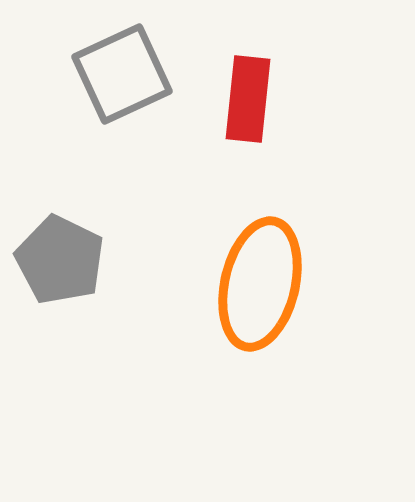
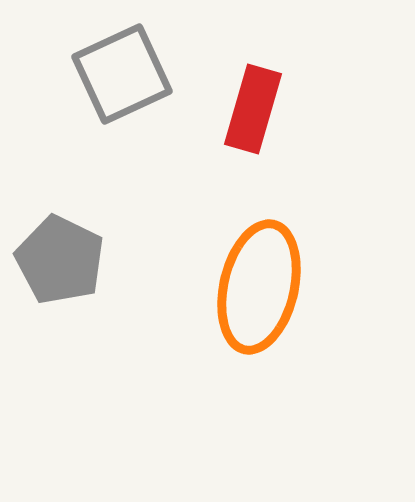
red rectangle: moved 5 px right, 10 px down; rotated 10 degrees clockwise
orange ellipse: moved 1 px left, 3 px down
